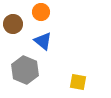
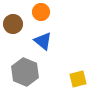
gray hexagon: moved 2 px down
yellow square: moved 3 px up; rotated 24 degrees counterclockwise
